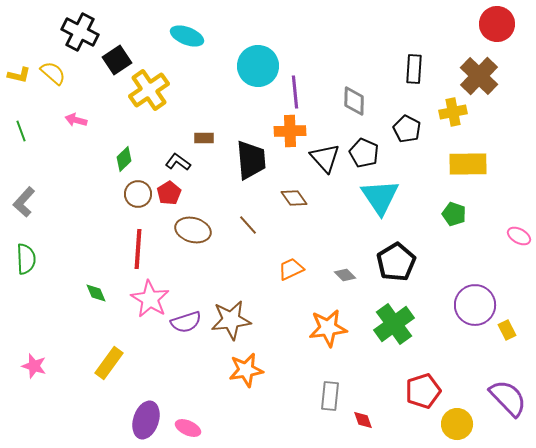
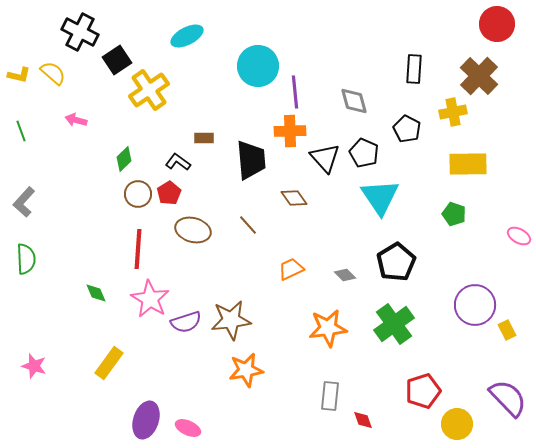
cyan ellipse at (187, 36): rotated 48 degrees counterclockwise
gray diamond at (354, 101): rotated 16 degrees counterclockwise
